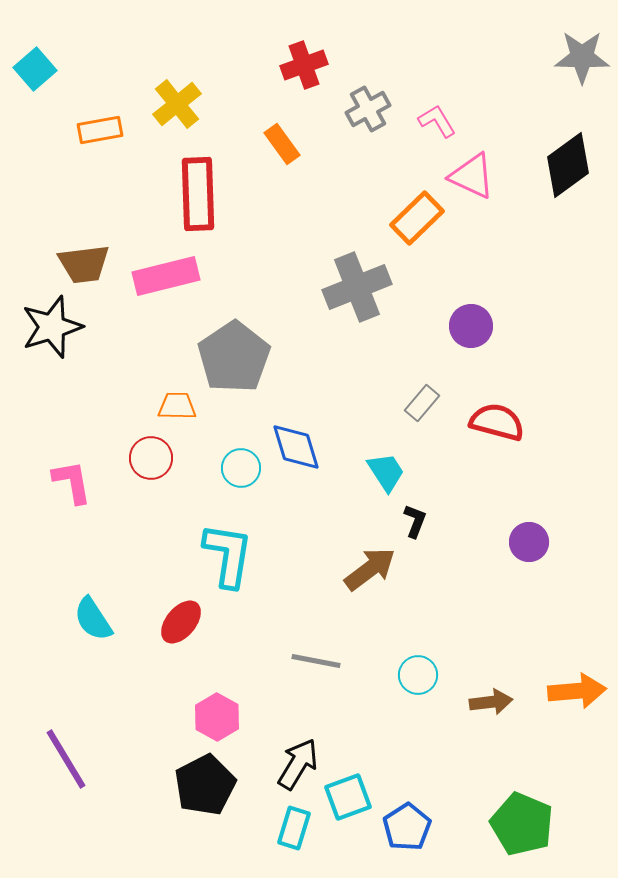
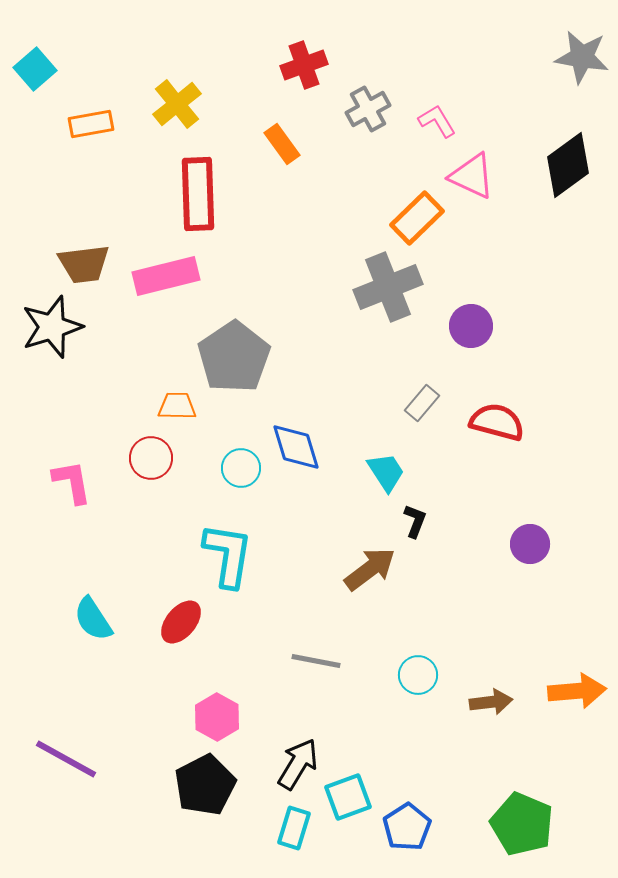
gray star at (582, 57): rotated 8 degrees clockwise
orange rectangle at (100, 130): moved 9 px left, 6 px up
gray cross at (357, 287): moved 31 px right
purple circle at (529, 542): moved 1 px right, 2 px down
purple line at (66, 759): rotated 30 degrees counterclockwise
